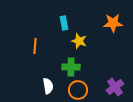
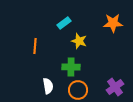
cyan rectangle: rotated 64 degrees clockwise
